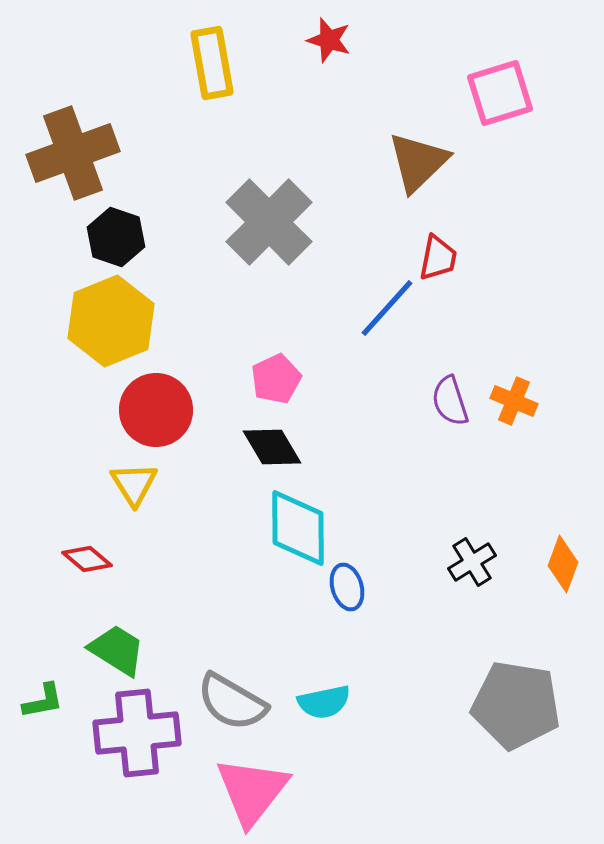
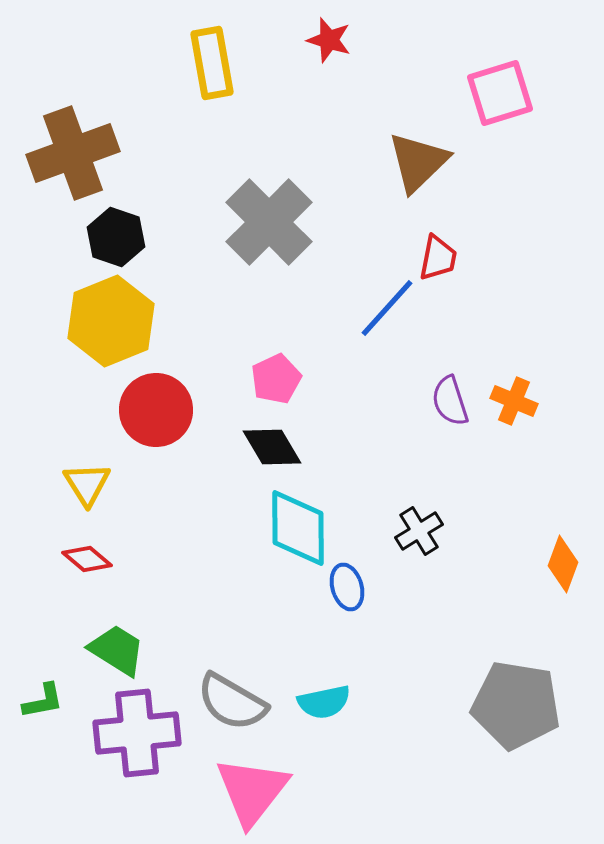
yellow triangle: moved 47 px left
black cross: moved 53 px left, 31 px up
